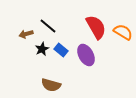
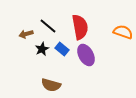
red semicircle: moved 16 px left; rotated 20 degrees clockwise
orange semicircle: rotated 12 degrees counterclockwise
blue rectangle: moved 1 px right, 1 px up
